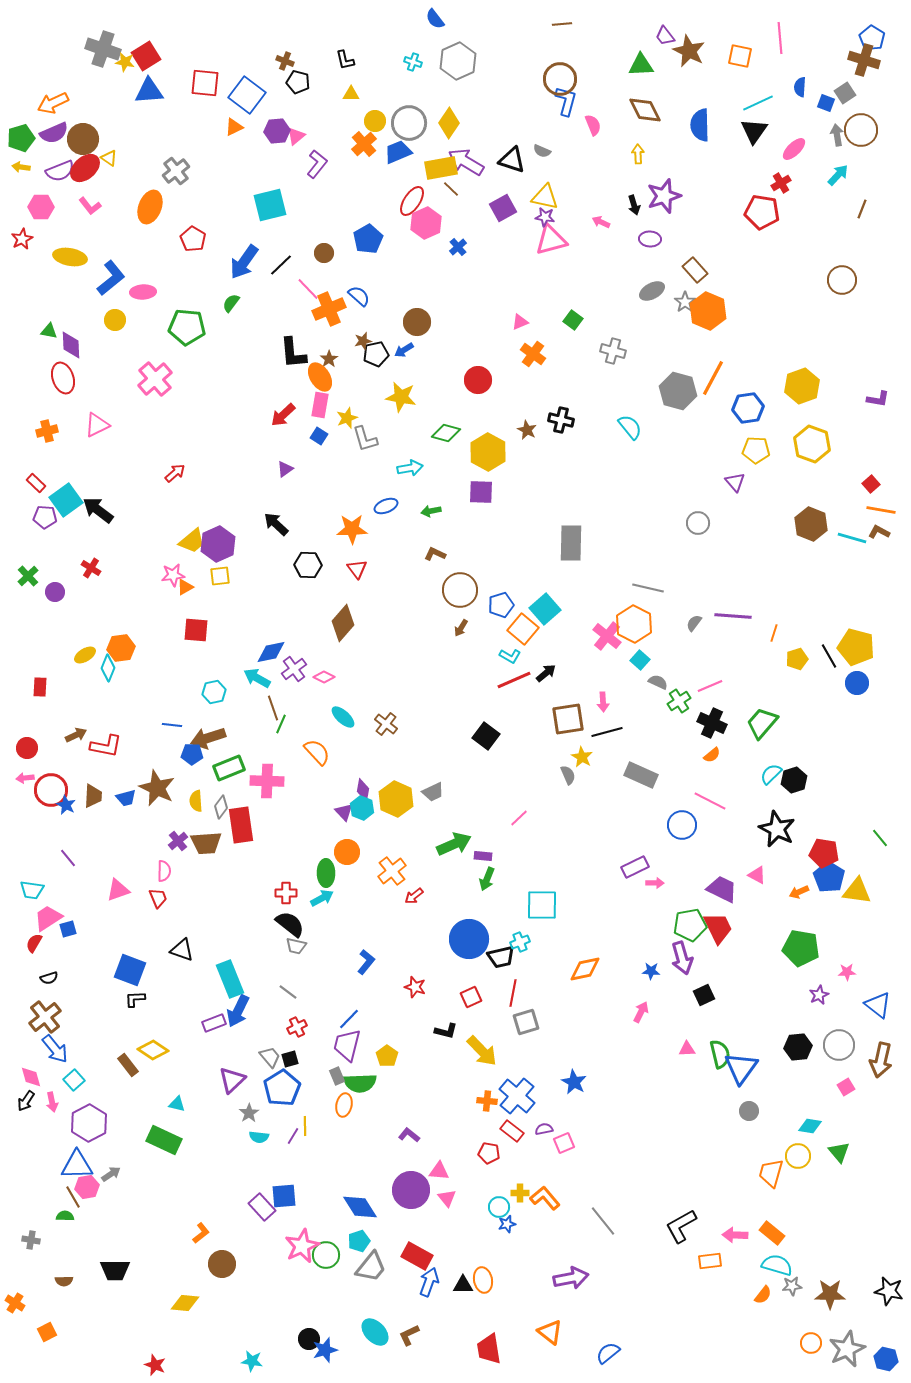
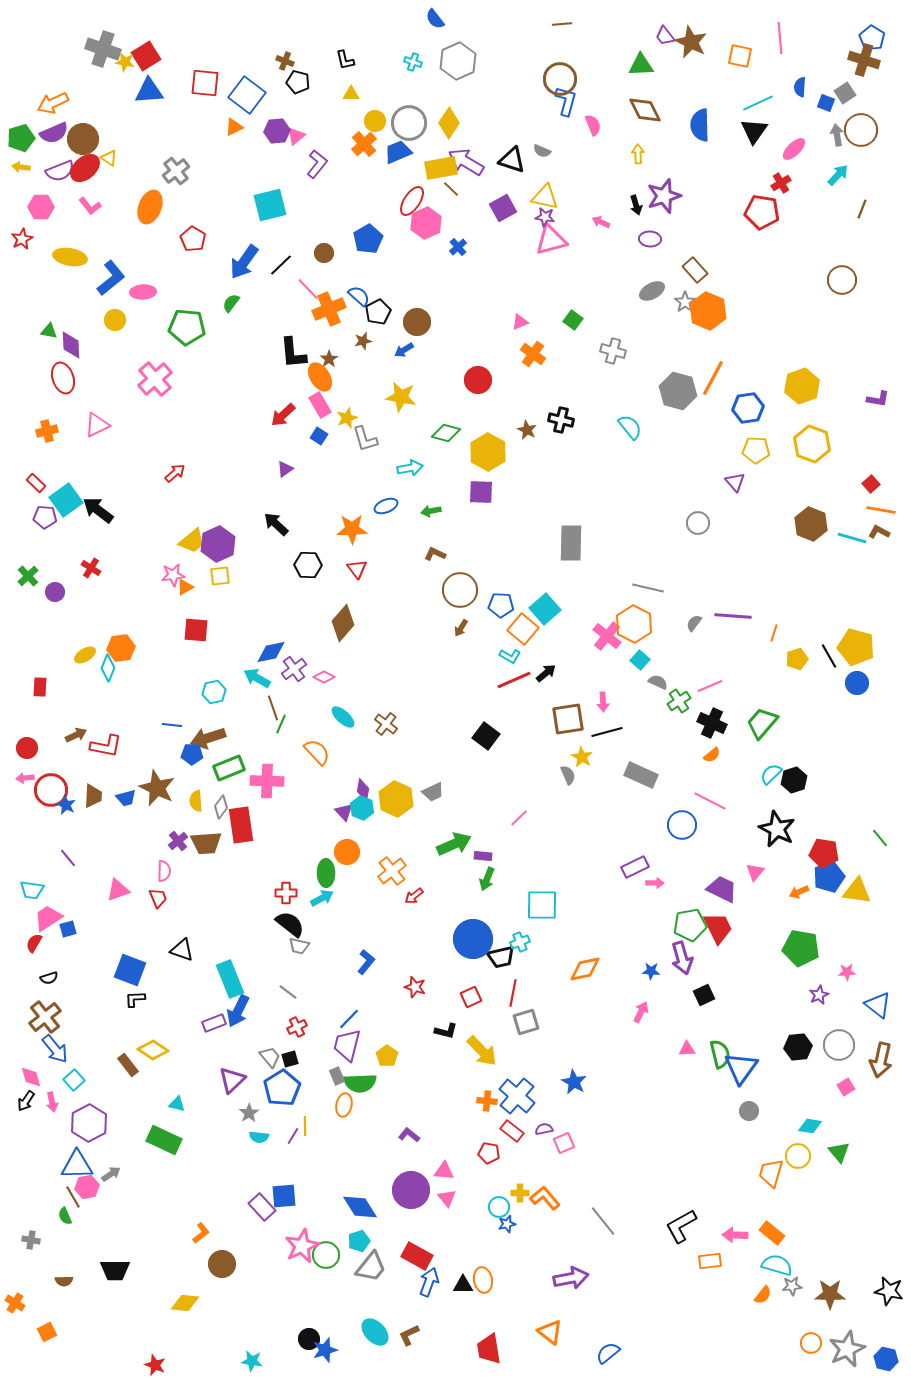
brown star at (689, 51): moved 2 px right, 9 px up
black arrow at (634, 205): moved 2 px right
black pentagon at (376, 354): moved 2 px right, 42 px up; rotated 15 degrees counterclockwise
pink rectangle at (320, 405): rotated 40 degrees counterclockwise
blue pentagon at (501, 605): rotated 20 degrees clockwise
pink triangle at (757, 875): moved 2 px left, 3 px up; rotated 42 degrees clockwise
blue pentagon at (829, 877): rotated 20 degrees clockwise
blue circle at (469, 939): moved 4 px right
gray trapezoid at (296, 946): moved 3 px right
pink triangle at (439, 1171): moved 5 px right
green semicircle at (65, 1216): rotated 114 degrees counterclockwise
